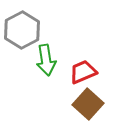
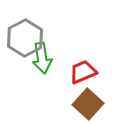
gray hexagon: moved 3 px right, 8 px down
green arrow: moved 4 px left, 2 px up
